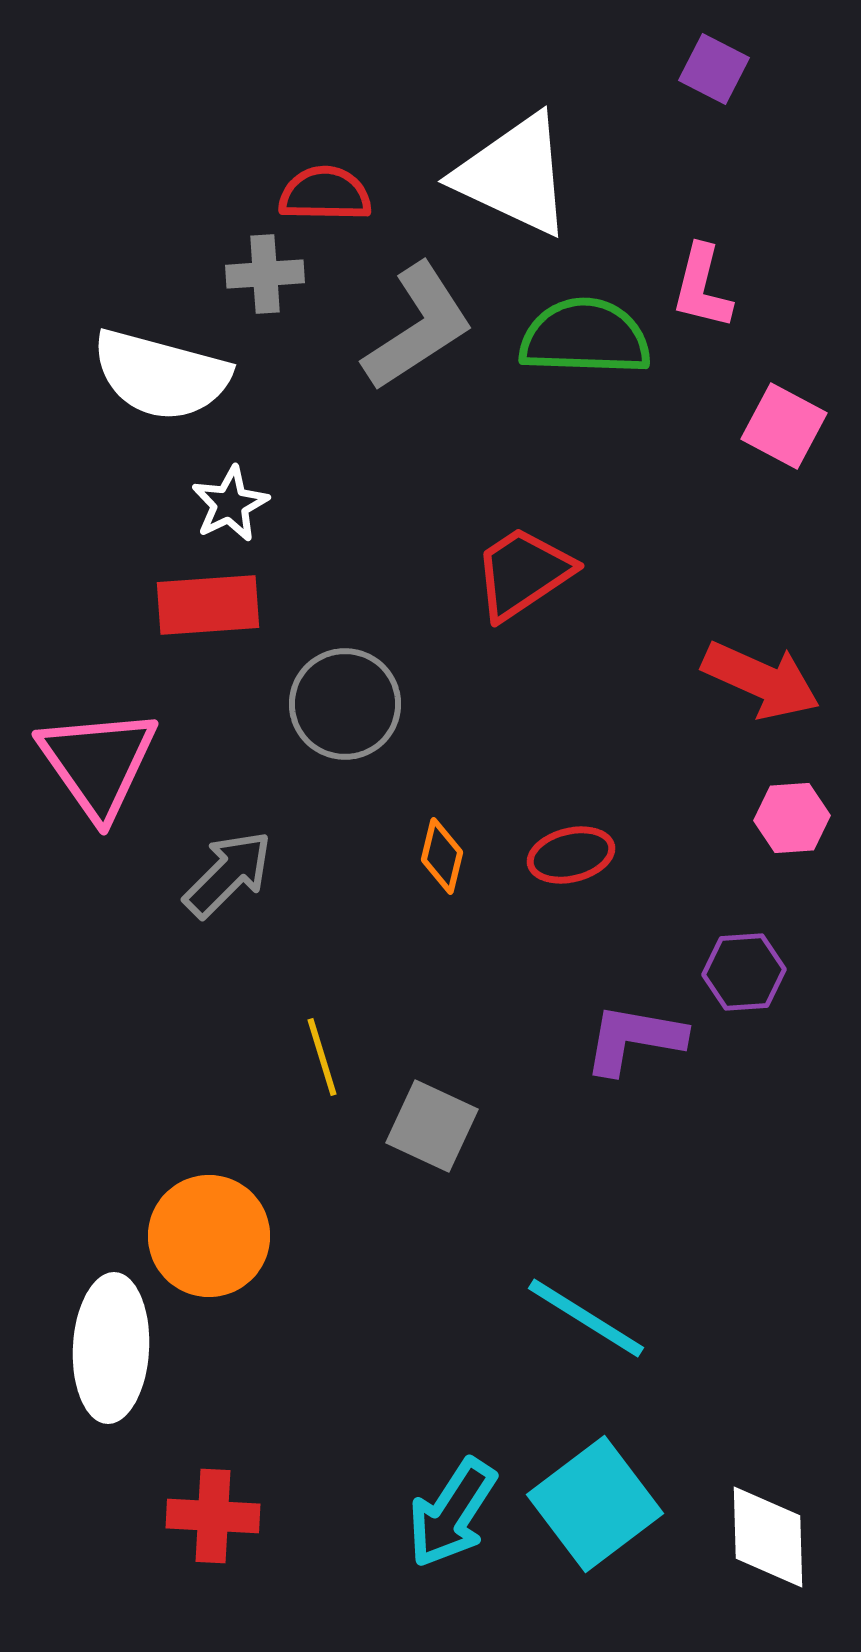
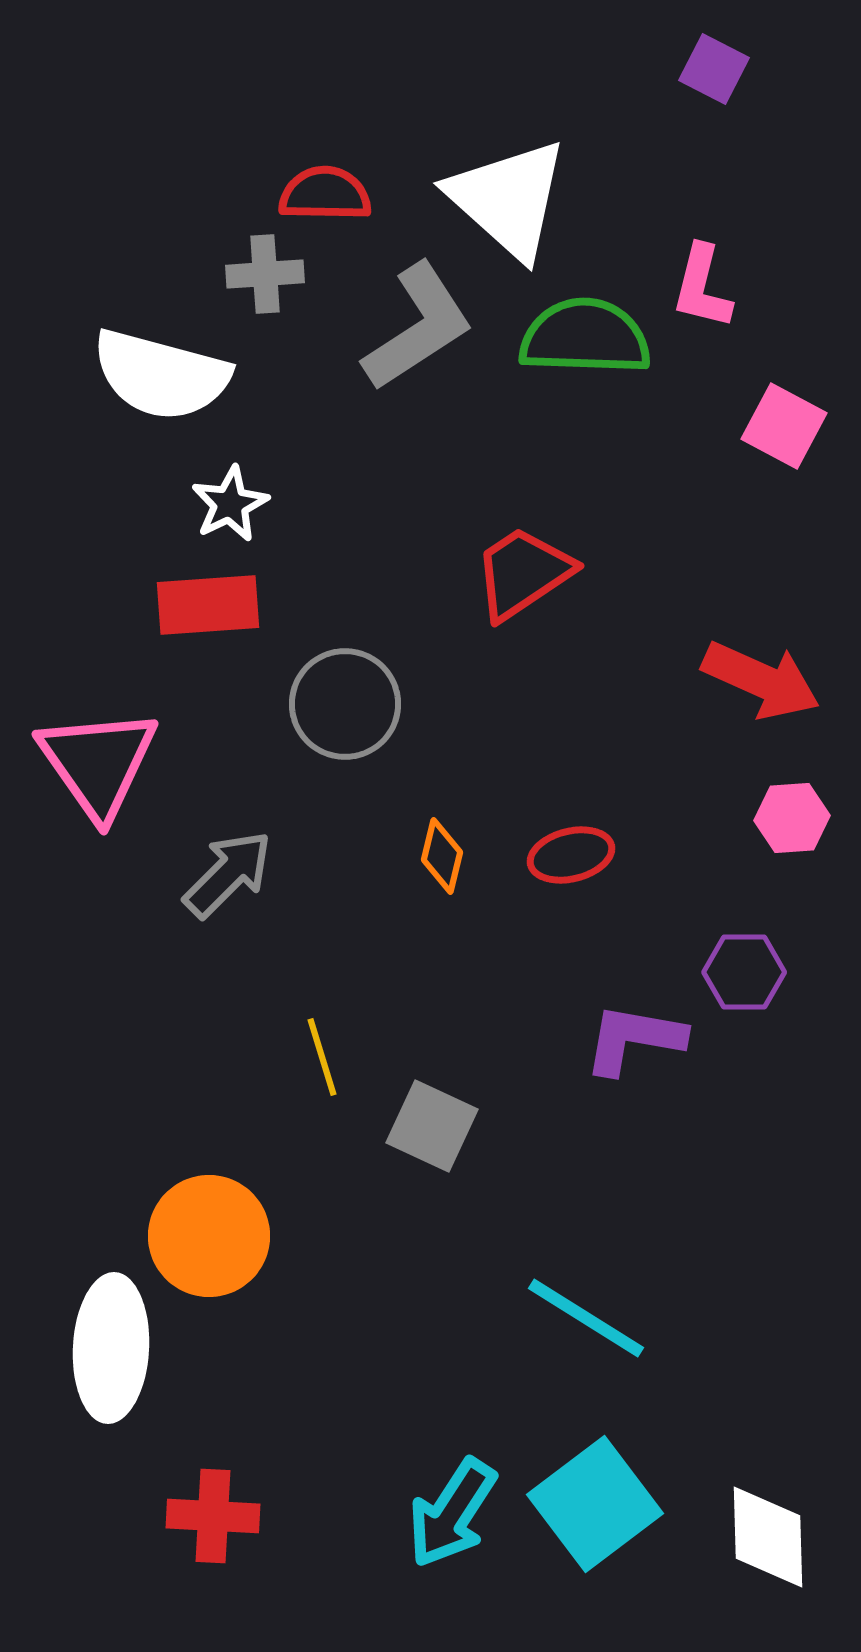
white triangle: moved 6 px left, 24 px down; rotated 17 degrees clockwise
purple hexagon: rotated 4 degrees clockwise
